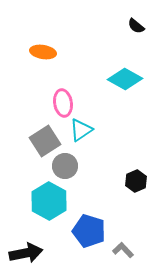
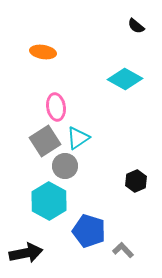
pink ellipse: moved 7 px left, 4 px down
cyan triangle: moved 3 px left, 8 px down
